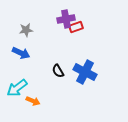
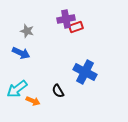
gray star: moved 1 px right, 1 px down; rotated 24 degrees clockwise
black semicircle: moved 20 px down
cyan arrow: moved 1 px down
